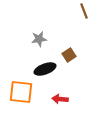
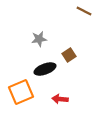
brown line: rotated 42 degrees counterclockwise
orange square: rotated 30 degrees counterclockwise
